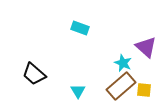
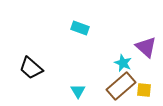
black trapezoid: moved 3 px left, 6 px up
